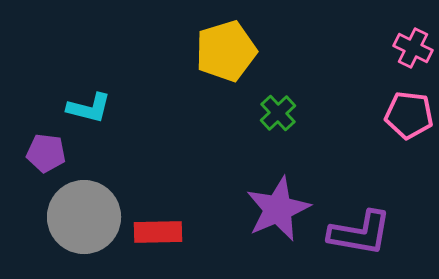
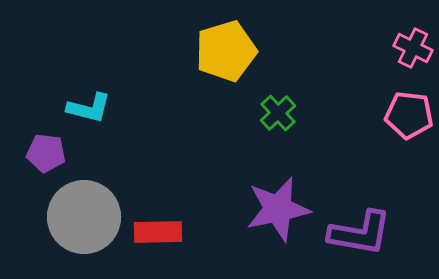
purple star: rotated 12 degrees clockwise
